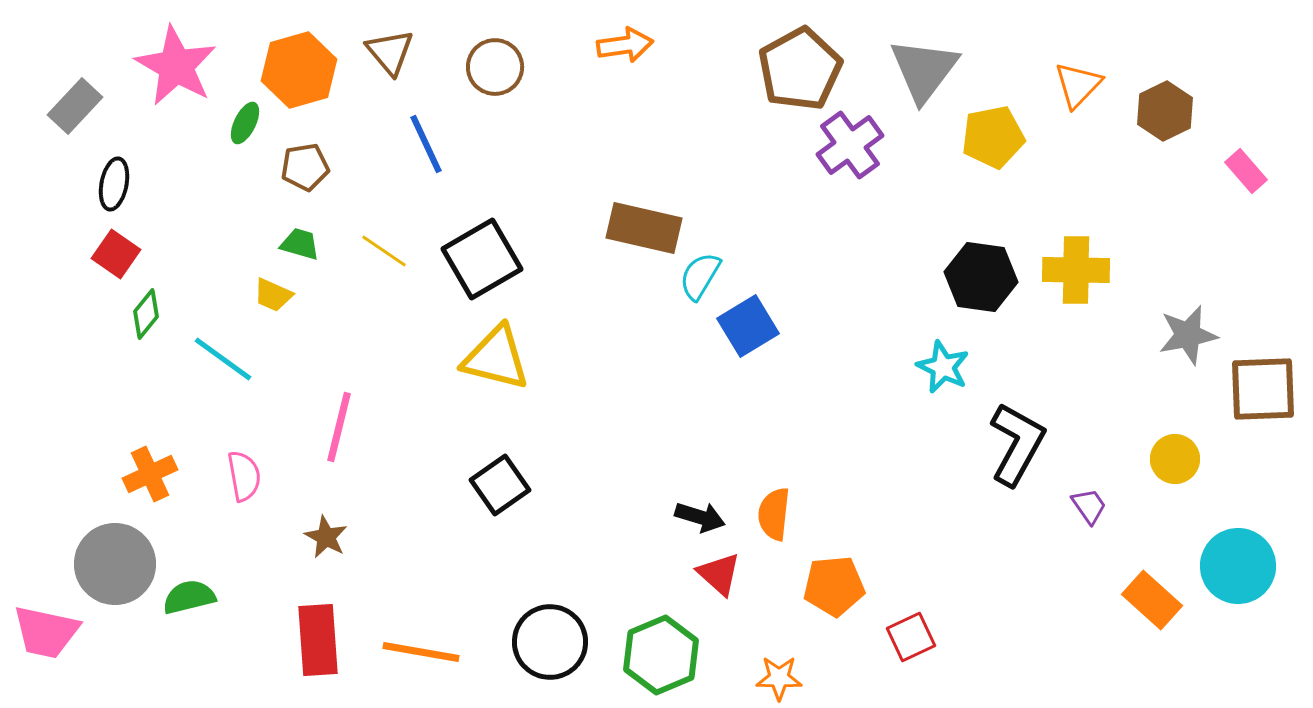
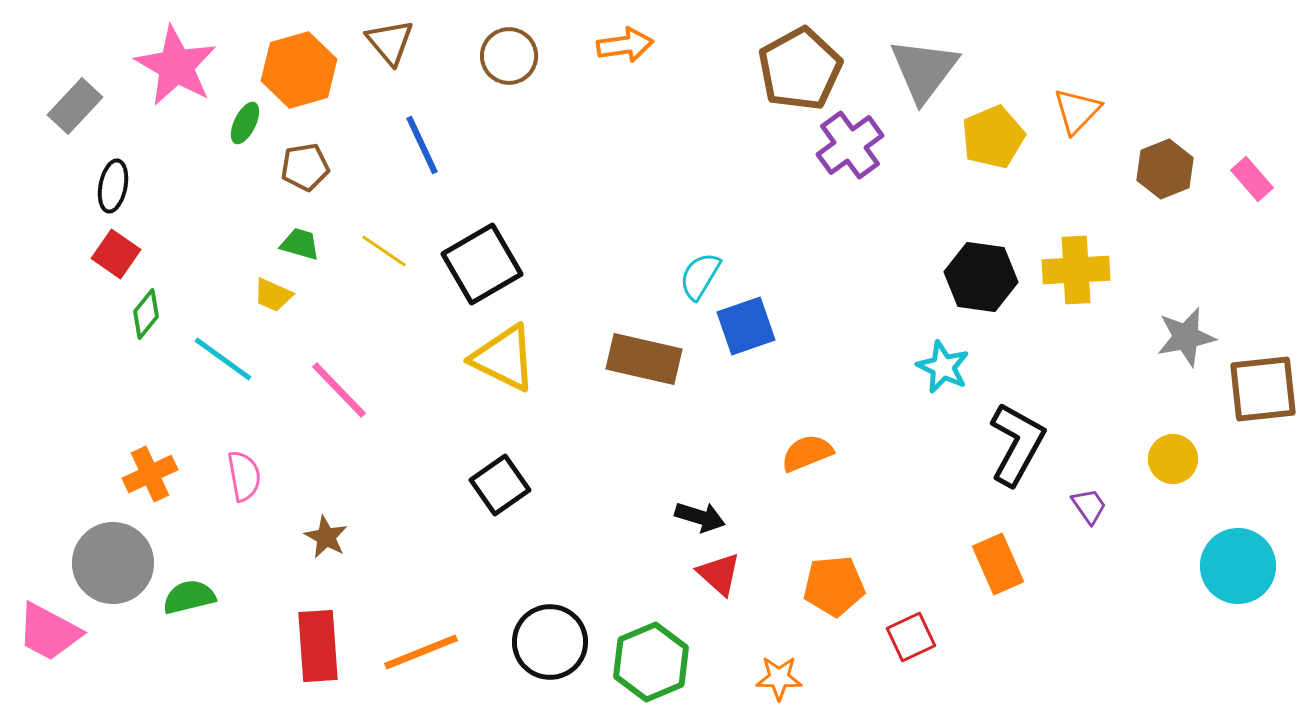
brown triangle at (390, 52): moved 10 px up
brown circle at (495, 67): moved 14 px right, 11 px up
orange triangle at (1078, 85): moved 1 px left, 26 px down
brown hexagon at (1165, 111): moved 58 px down; rotated 4 degrees clockwise
yellow pentagon at (993, 137): rotated 12 degrees counterclockwise
blue line at (426, 144): moved 4 px left, 1 px down
pink rectangle at (1246, 171): moved 6 px right, 8 px down
black ellipse at (114, 184): moved 1 px left, 2 px down
brown rectangle at (644, 228): moved 131 px down
black square at (482, 259): moved 5 px down
yellow cross at (1076, 270): rotated 4 degrees counterclockwise
blue square at (748, 326): moved 2 px left; rotated 12 degrees clockwise
gray star at (1188, 335): moved 2 px left, 2 px down
yellow triangle at (496, 358): moved 8 px right; rotated 12 degrees clockwise
brown square at (1263, 389): rotated 4 degrees counterclockwise
pink line at (339, 427): moved 37 px up; rotated 58 degrees counterclockwise
yellow circle at (1175, 459): moved 2 px left
orange semicircle at (774, 514): moved 33 px right, 61 px up; rotated 62 degrees clockwise
gray circle at (115, 564): moved 2 px left, 1 px up
orange rectangle at (1152, 600): moved 154 px left, 36 px up; rotated 24 degrees clockwise
pink trapezoid at (46, 632): moved 3 px right; rotated 16 degrees clockwise
red rectangle at (318, 640): moved 6 px down
orange line at (421, 652): rotated 32 degrees counterclockwise
green hexagon at (661, 655): moved 10 px left, 7 px down
